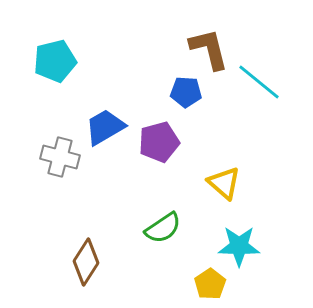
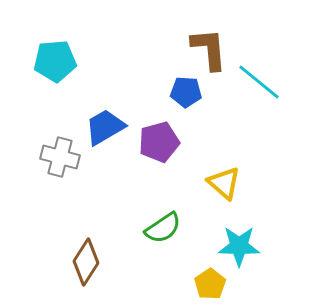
brown L-shape: rotated 9 degrees clockwise
cyan pentagon: rotated 9 degrees clockwise
